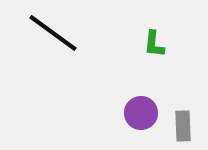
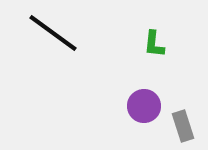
purple circle: moved 3 px right, 7 px up
gray rectangle: rotated 16 degrees counterclockwise
